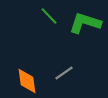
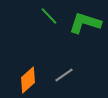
gray line: moved 2 px down
orange diamond: moved 1 px right, 1 px up; rotated 56 degrees clockwise
